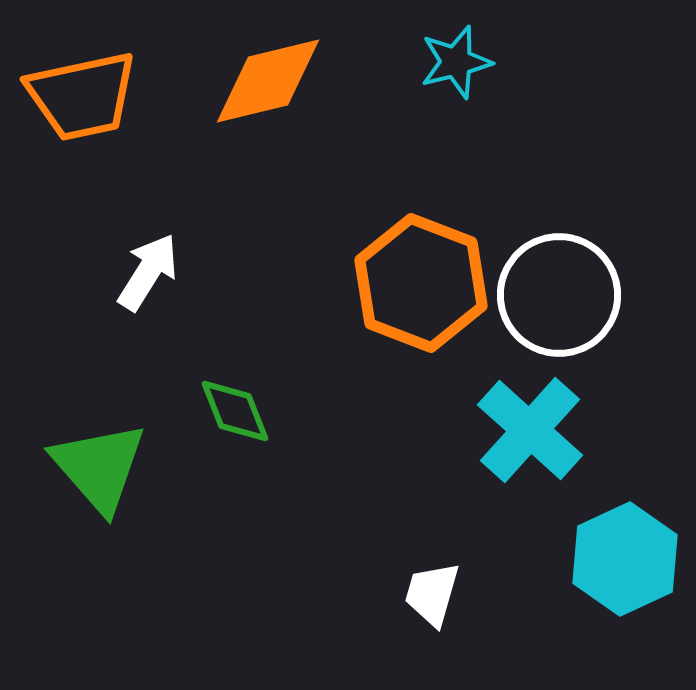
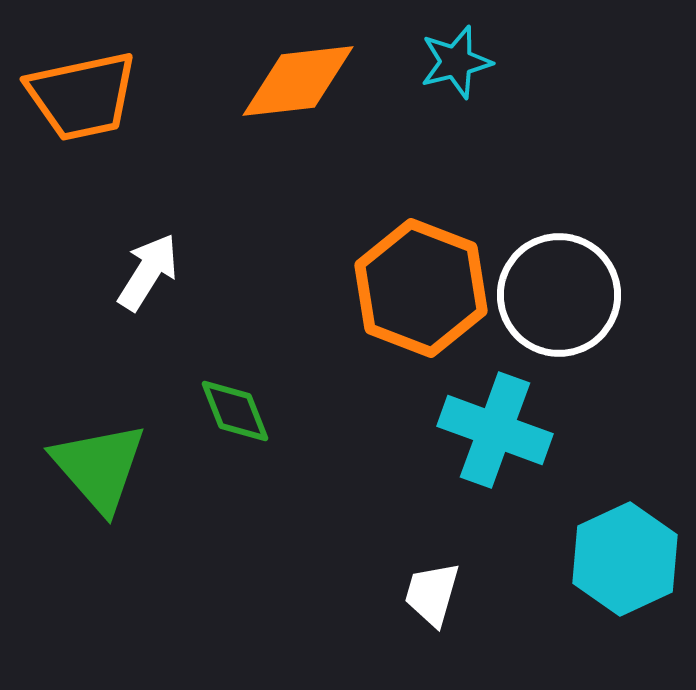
orange diamond: moved 30 px right; rotated 7 degrees clockwise
orange hexagon: moved 5 px down
cyan cross: moved 35 px left; rotated 22 degrees counterclockwise
